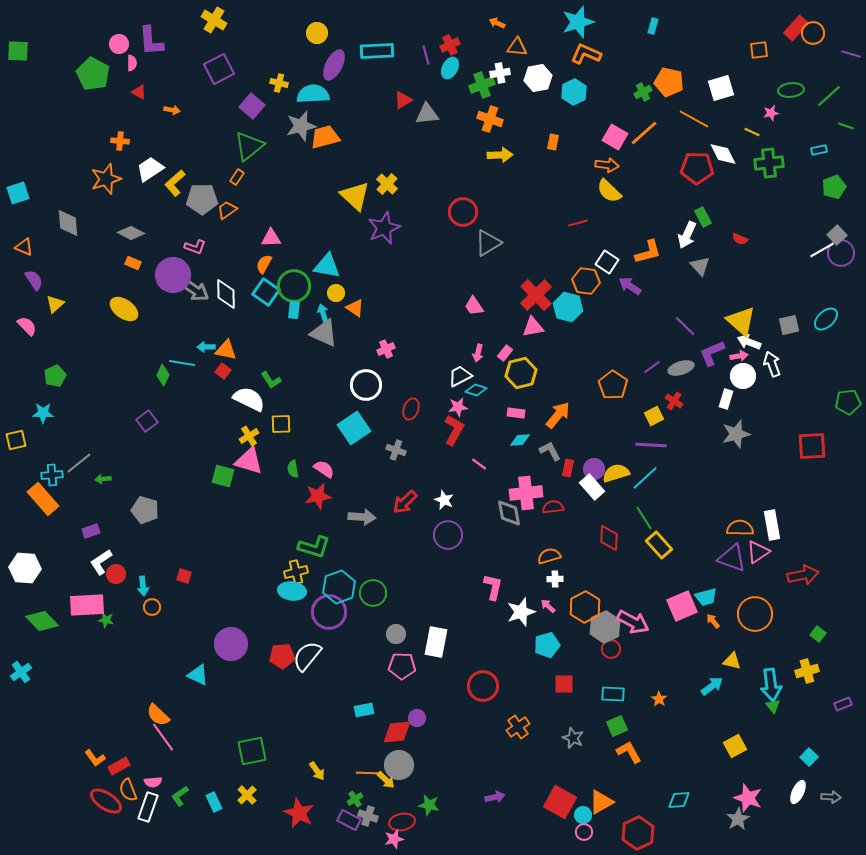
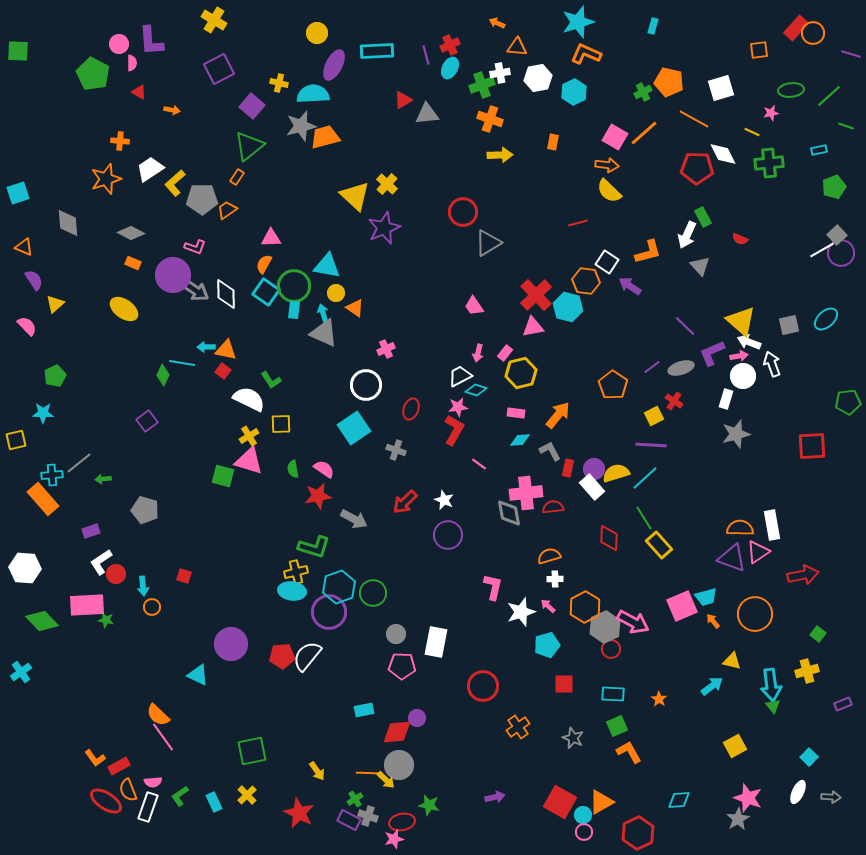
gray arrow at (362, 517): moved 8 px left, 2 px down; rotated 24 degrees clockwise
